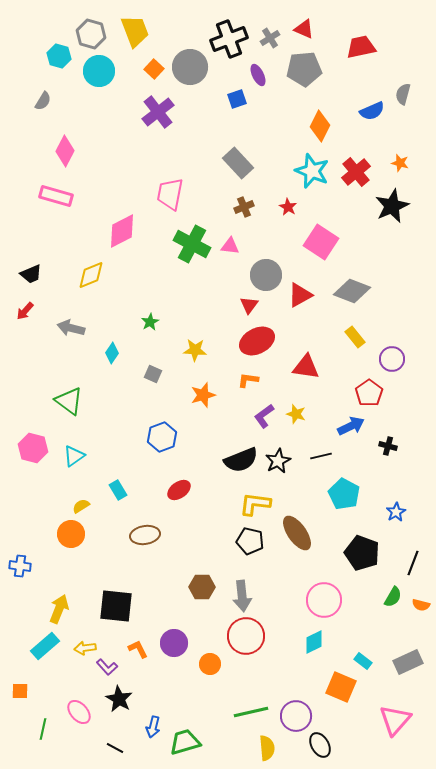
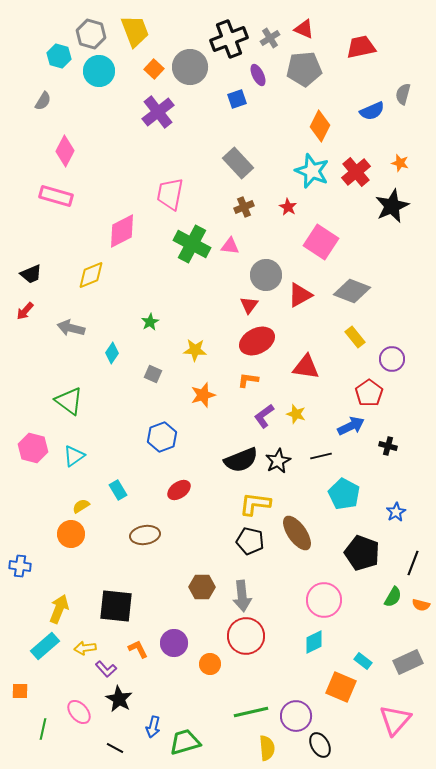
purple L-shape at (107, 667): moved 1 px left, 2 px down
